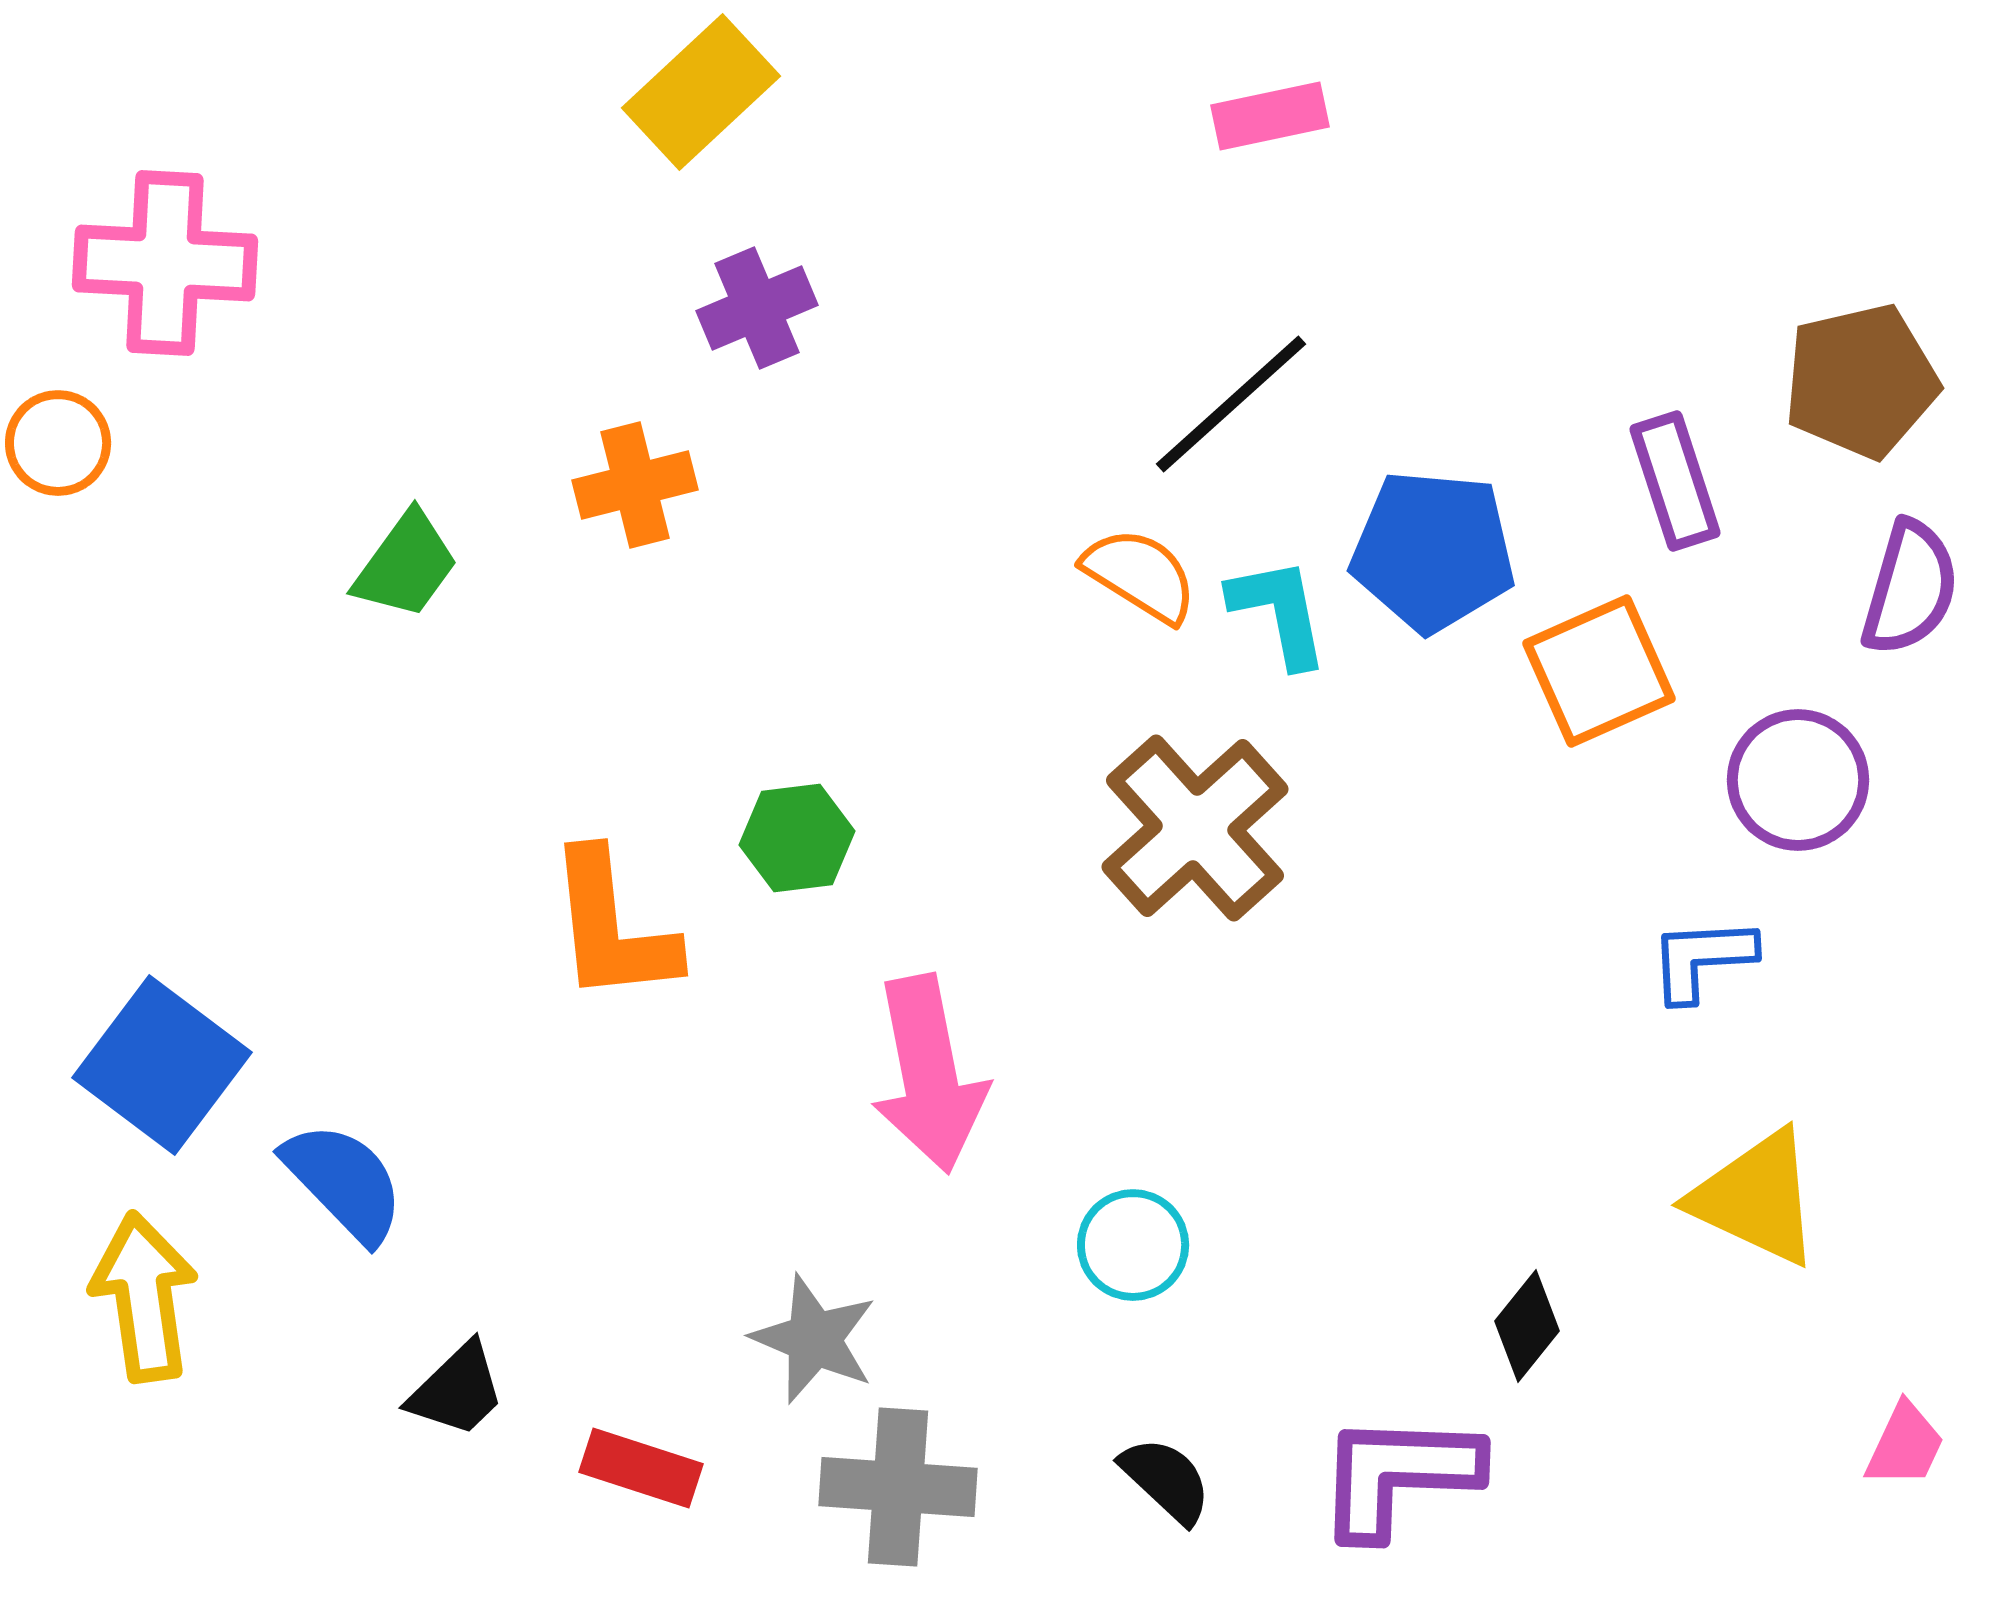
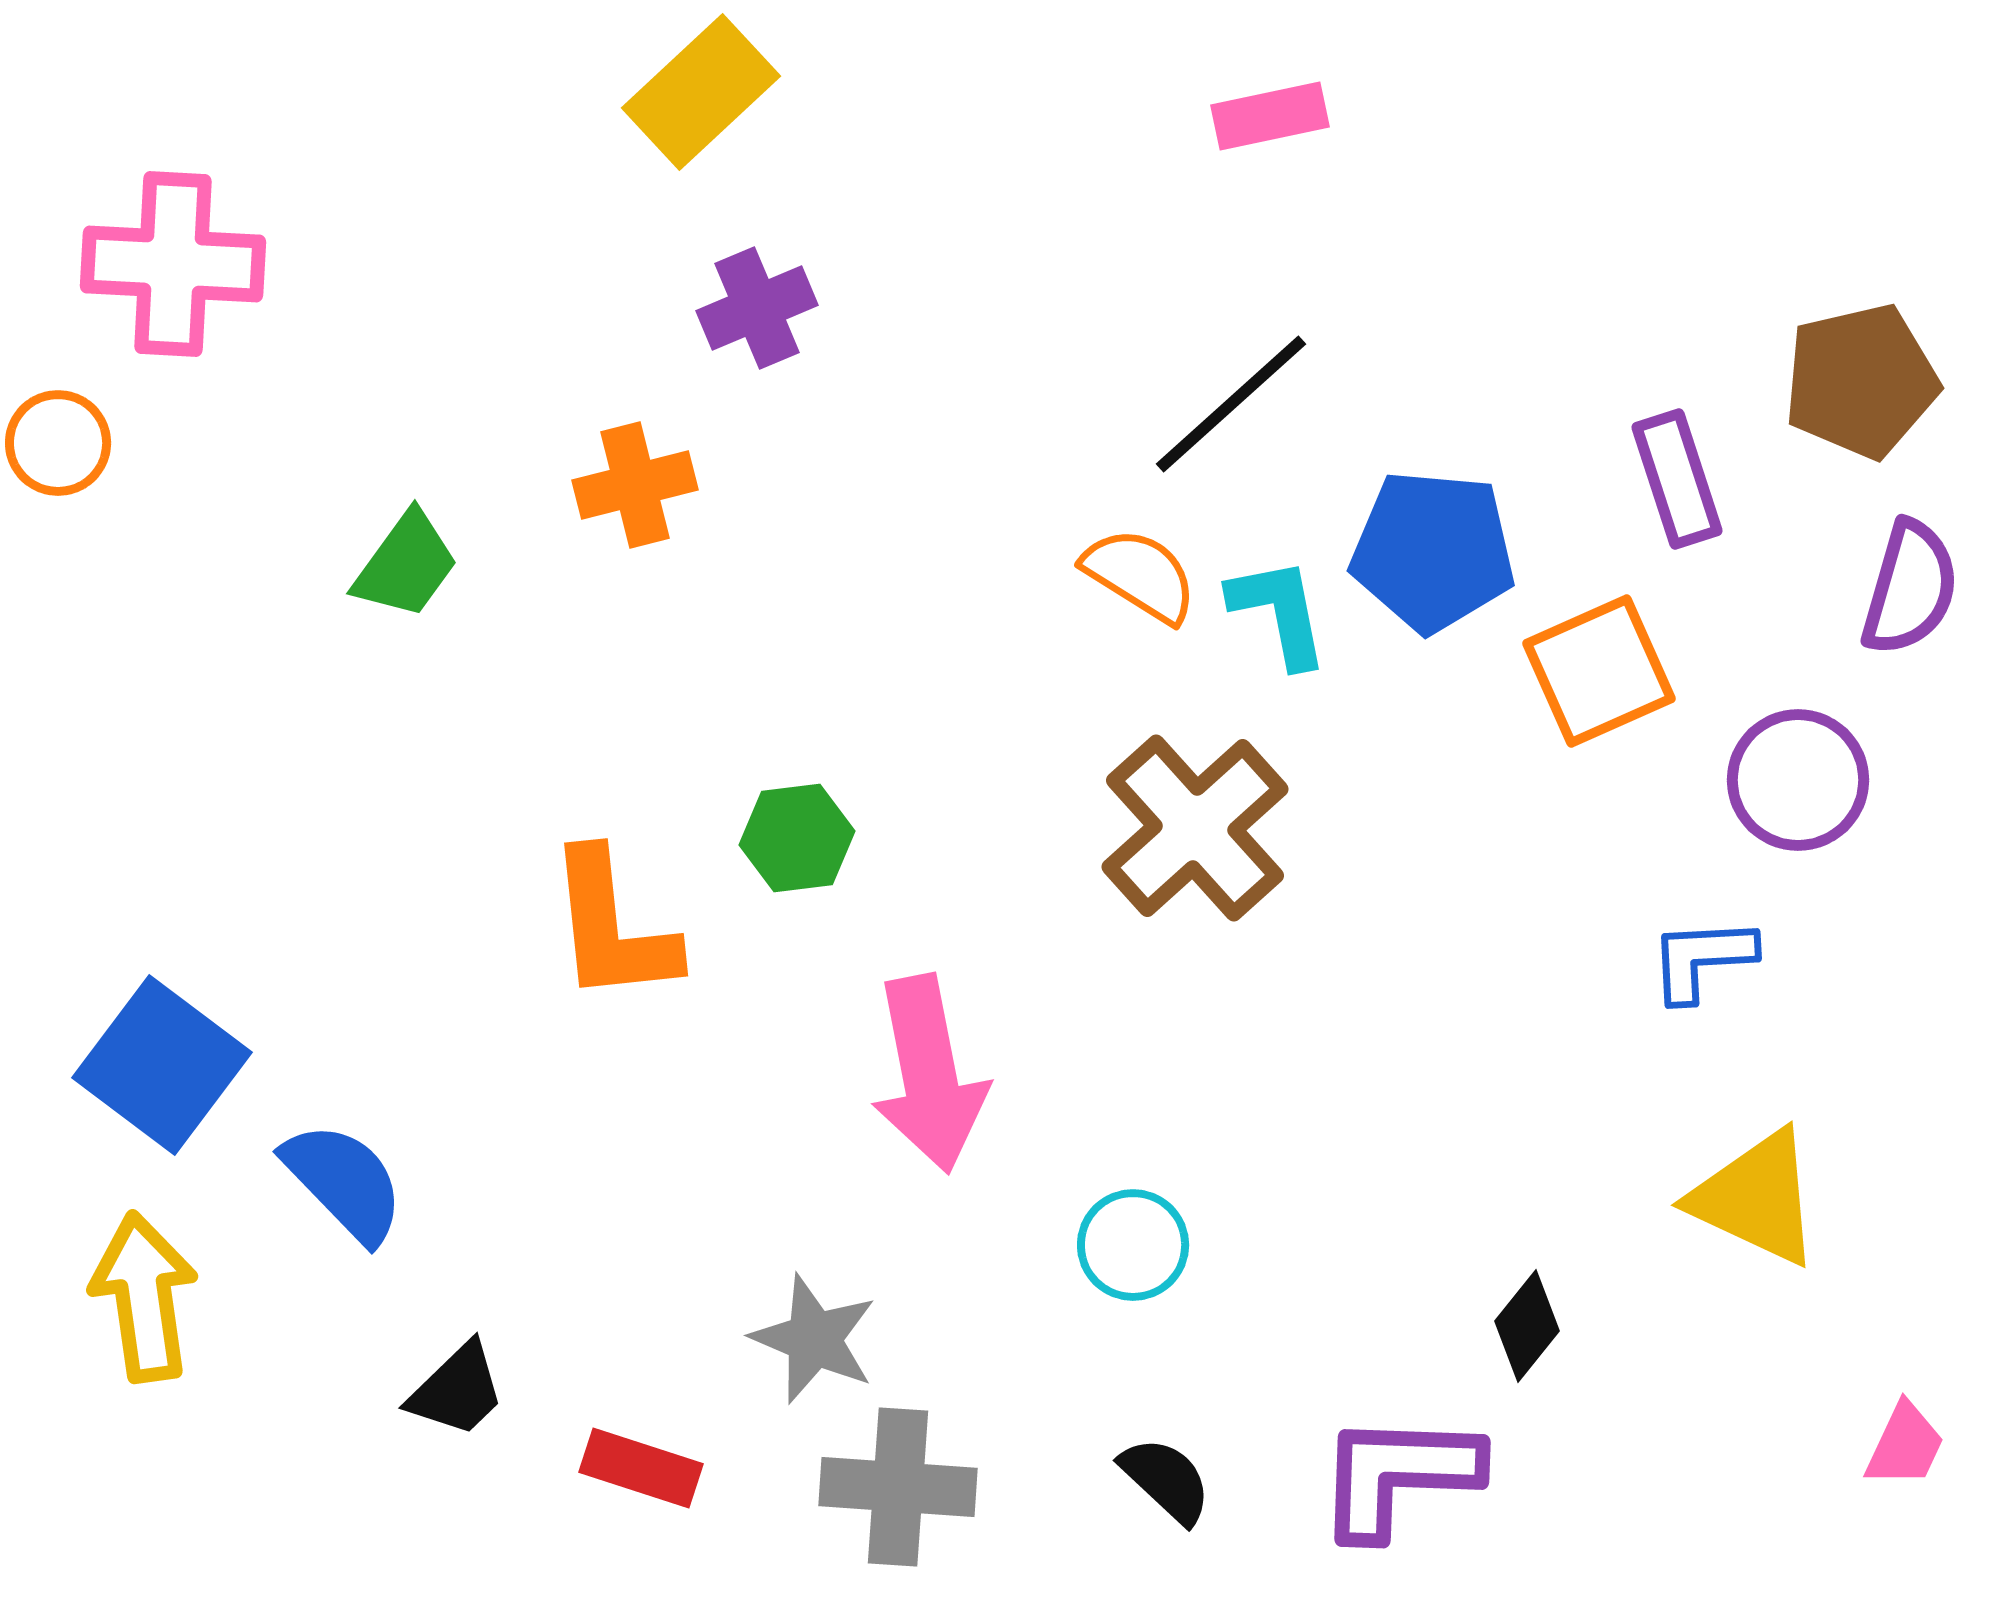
pink cross: moved 8 px right, 1 px down
purple rectangle: moved 2 px right, 2 px up
